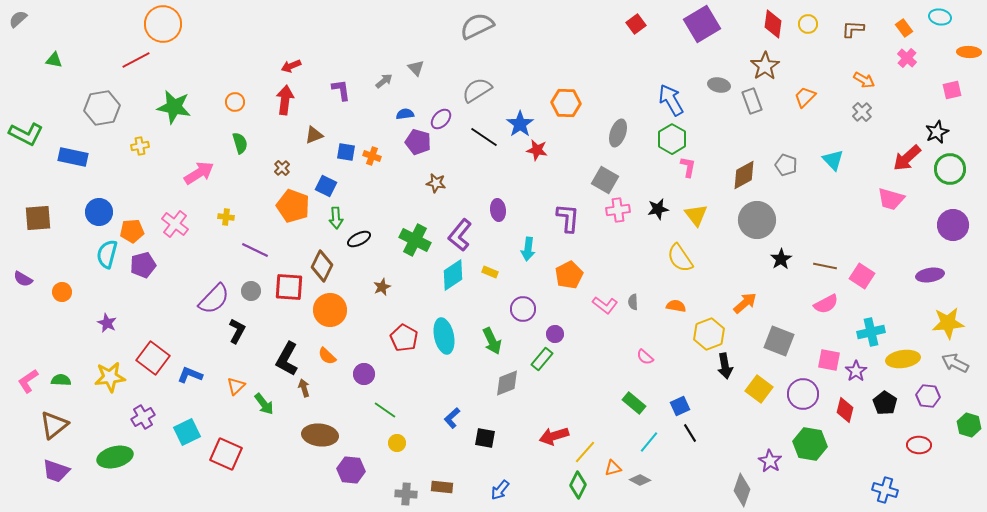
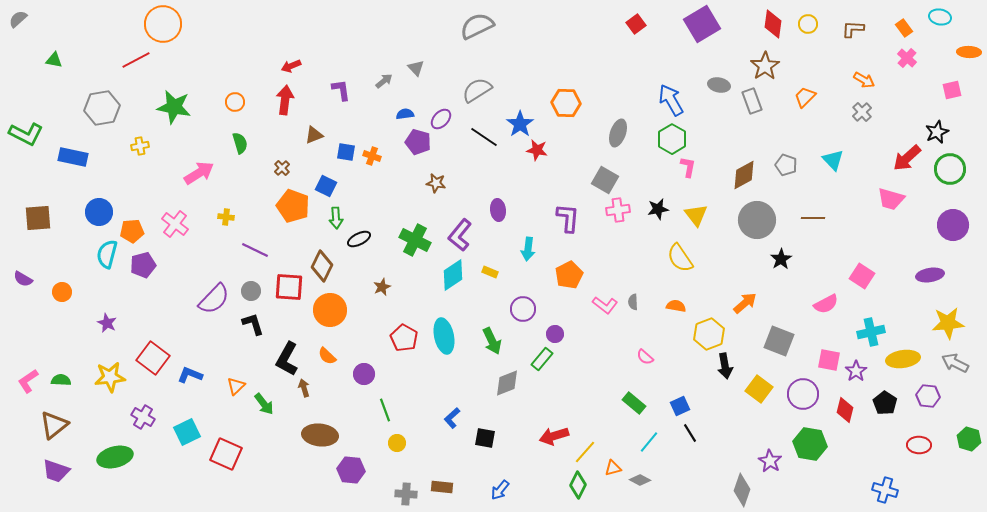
brown line at (825, 266): moved 12 px left, 48 px up; rotated 10 degrees counterclockwise
black L-shape at (237, 331): moved 16 px right, 7 px up; rotated 45 degrees counterclockwise
green line at (385, 410): rotated 35 degrees clockwise
purple cross at (143, 417): rotated 30 degrees counterclockwise
green hexagon at (969, 425): moved 14 px down
